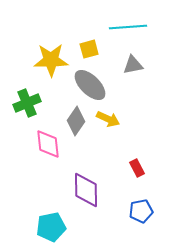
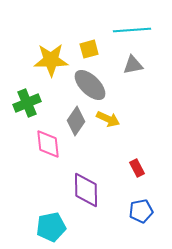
cyan line: moved 4 px right, 3 px down
